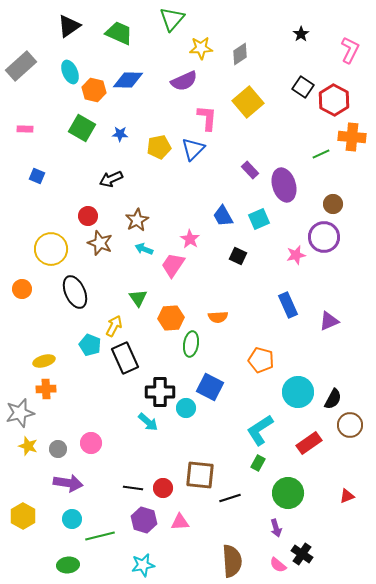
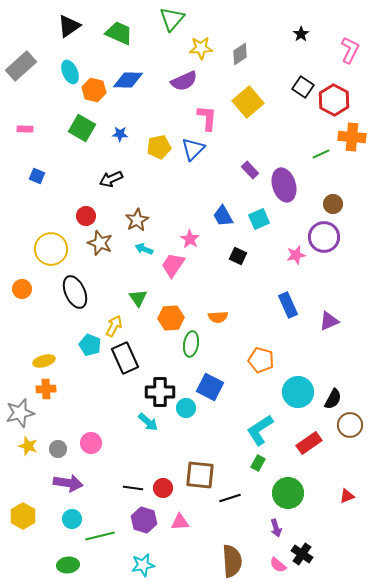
red circle at (88, 216): moved 2 px left
